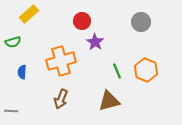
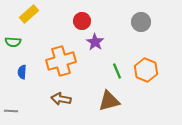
green semicircle: rotated 21 degrees clockwise
brown arrow: rotated 78 degrees clockwise
